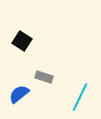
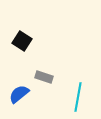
cyan line: moved 2 px left; rotated 16 degrees counterclockwise
